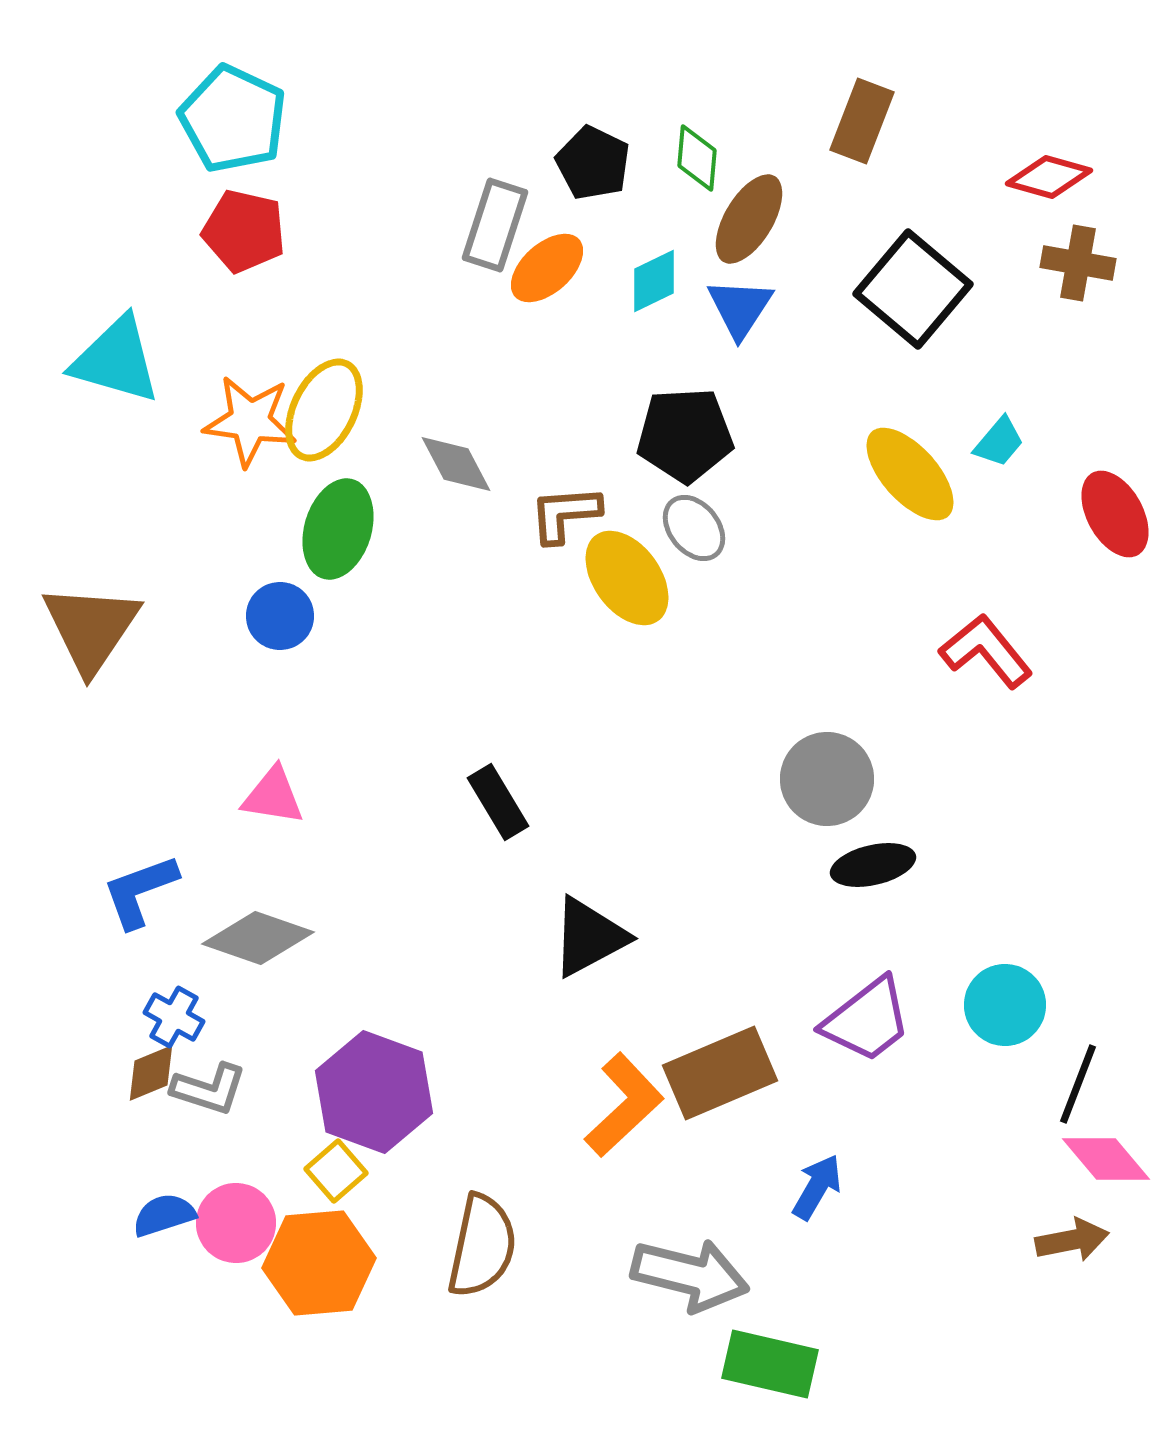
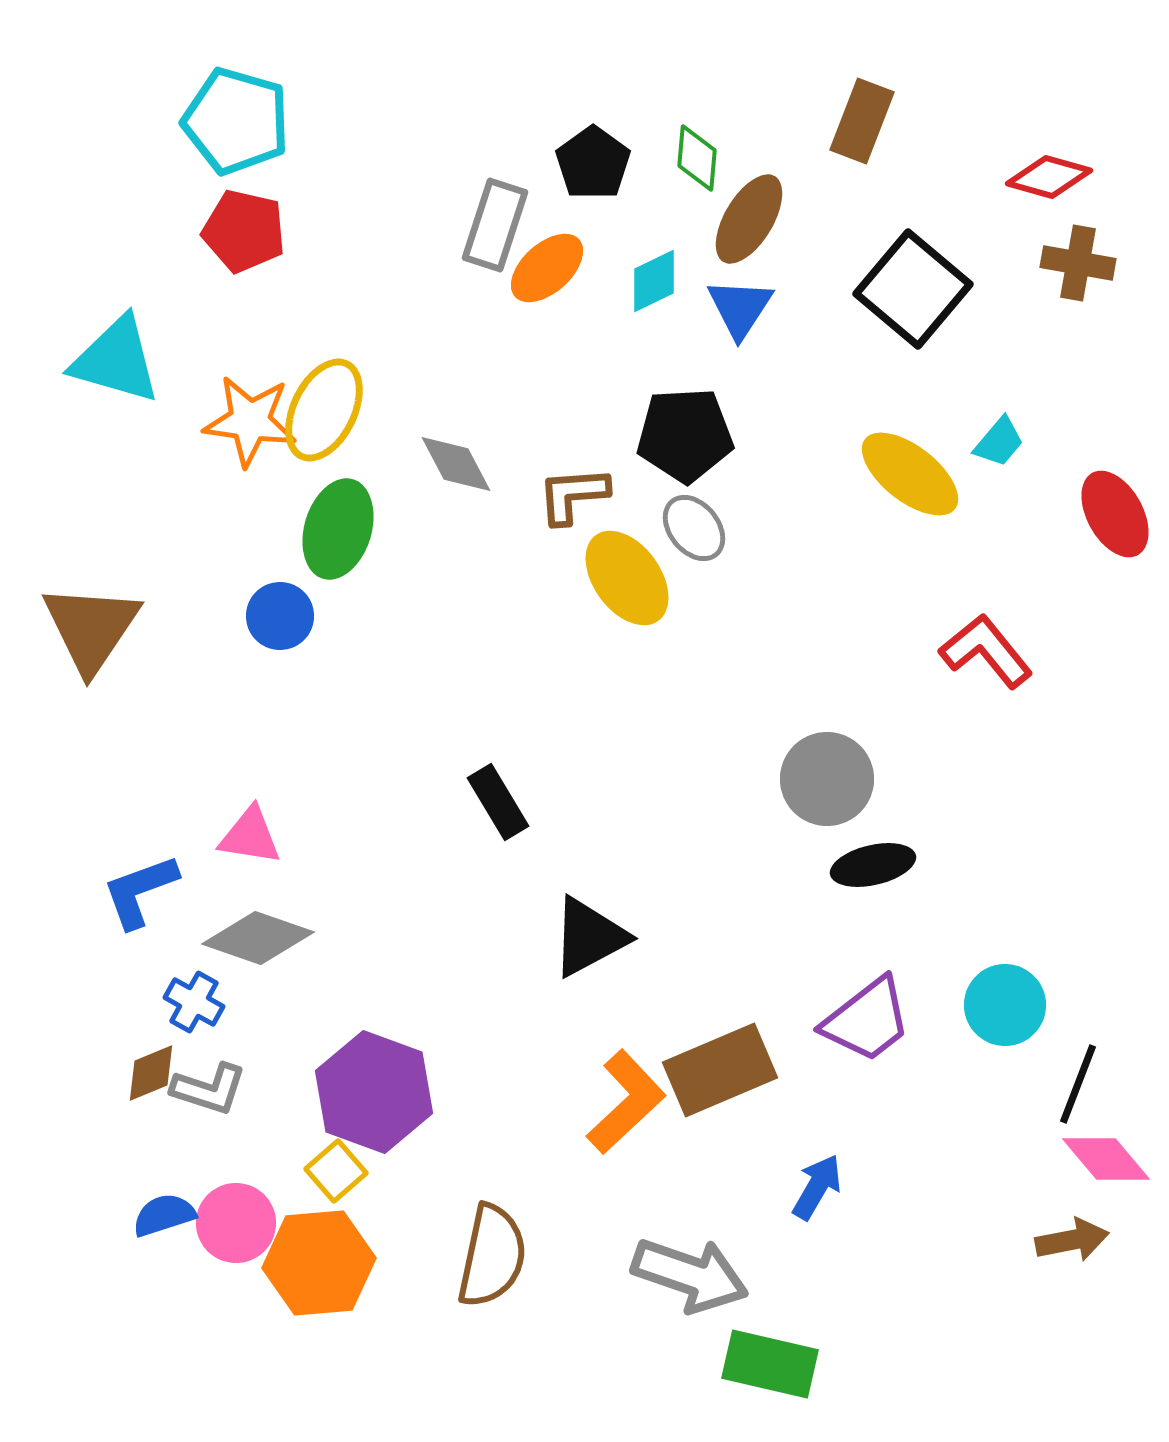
cyan pentagon at (233, 119): moved 3 px right, 2 px down; rotated 9 degrees counterclockwise
black pentagon at (593, 163): rotated 10 degrees clockwise
yellow ellipse at (910, 474): rotated 10 degrees counterclockwise
brown L-shape at (565, 514): moved 8 px right, 19 px up
pink triangle at (273, 796): moved 23 px left, 40 px down
blue cross at (174, 1017): moved 20 px right, 15 px up
brown rectangle at (720, 1073): moved 3 px up
orange L-shape at (624, 1105): moved 2 px right, 3 px up
brown semicircle at (482, 1246): moved 10 px right, 10 px down
gray arrow at (690, 1275): rotated 5 degrees clockwise
